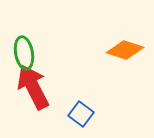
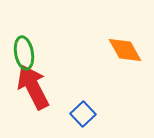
orange diamond: rotated 42 degrees clockwise
blue square: moved 2 px right; rotated 10 degrees clockwise
